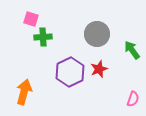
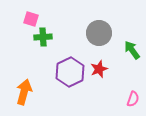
gray circle: moved 2 px right, 1 px up
